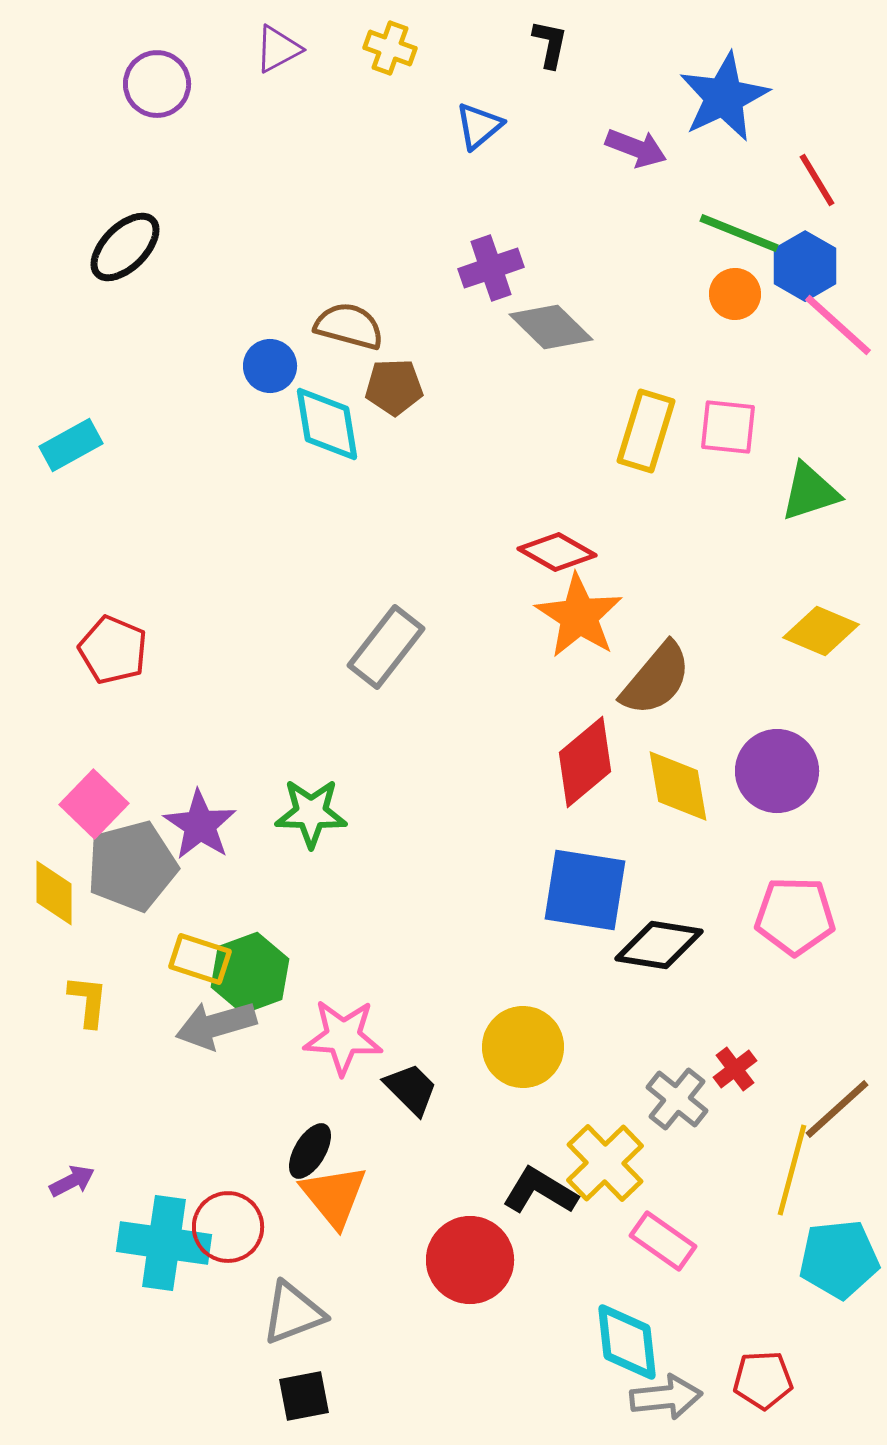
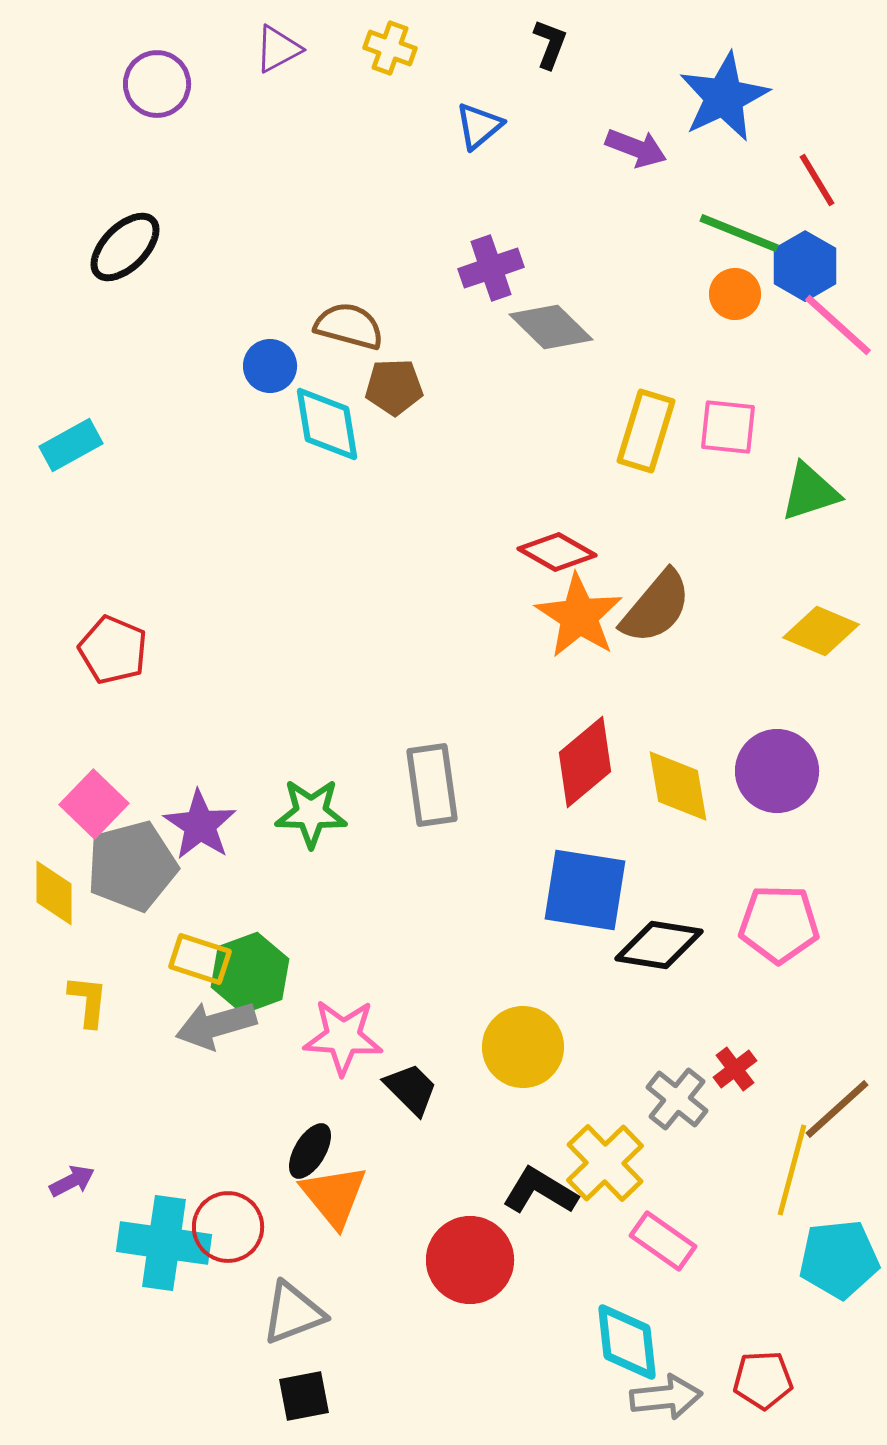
black L-shape at (550, 44): rotated 9 degrees clockwise
gray rectangle at (386, 647): moved 46 px right, 138 px down; rotated 46 degrees counterclockwise
brown semicircle at (656, 679): moved 72 px up
pink pentagon at (795, 916): moved 16 px left, 8 px down
